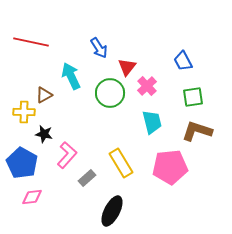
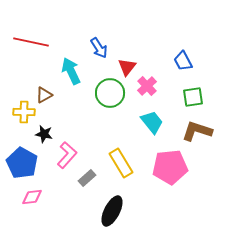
cyan arrow: moved 5 px up
cyan trapezoid: rotated 25 degrees counterclockwise
